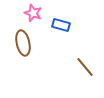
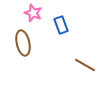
blue rectangle: rotated 54 degrees clockwise
brown line: moved 2 px up; rotated 20 degrees counterclockwise
